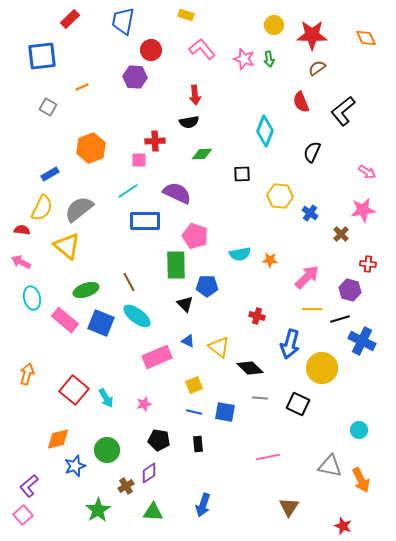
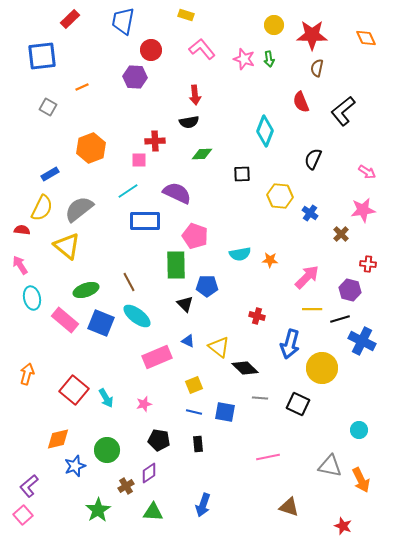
brown semicircle at (317, 68): rotated 42 degrees counterclockwise
black semicircle at (312, 152): moved 1 px right, 7 px down
pink arrow at (21, 262): moved 1 px left, 3 px down; rotated 30 degrees clockwise
black diamond at (250, 368): moved 5 px left
brown triangle at (289, 507): rotated 45 degrees counterclockwise
